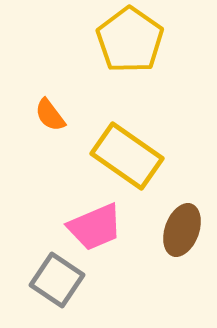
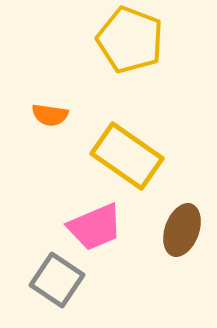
yellow pentagon: rotated 14 degrees counterclockwise
orange semicircle: rotated 45 degrees counterclockwise
